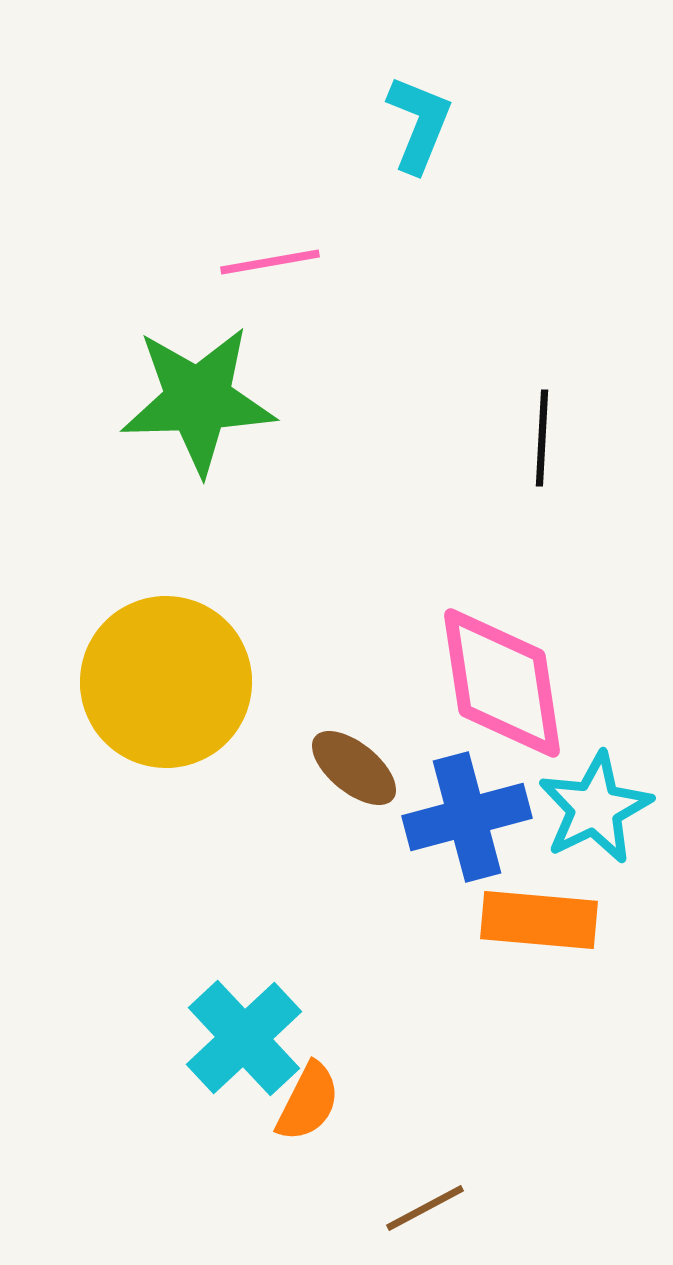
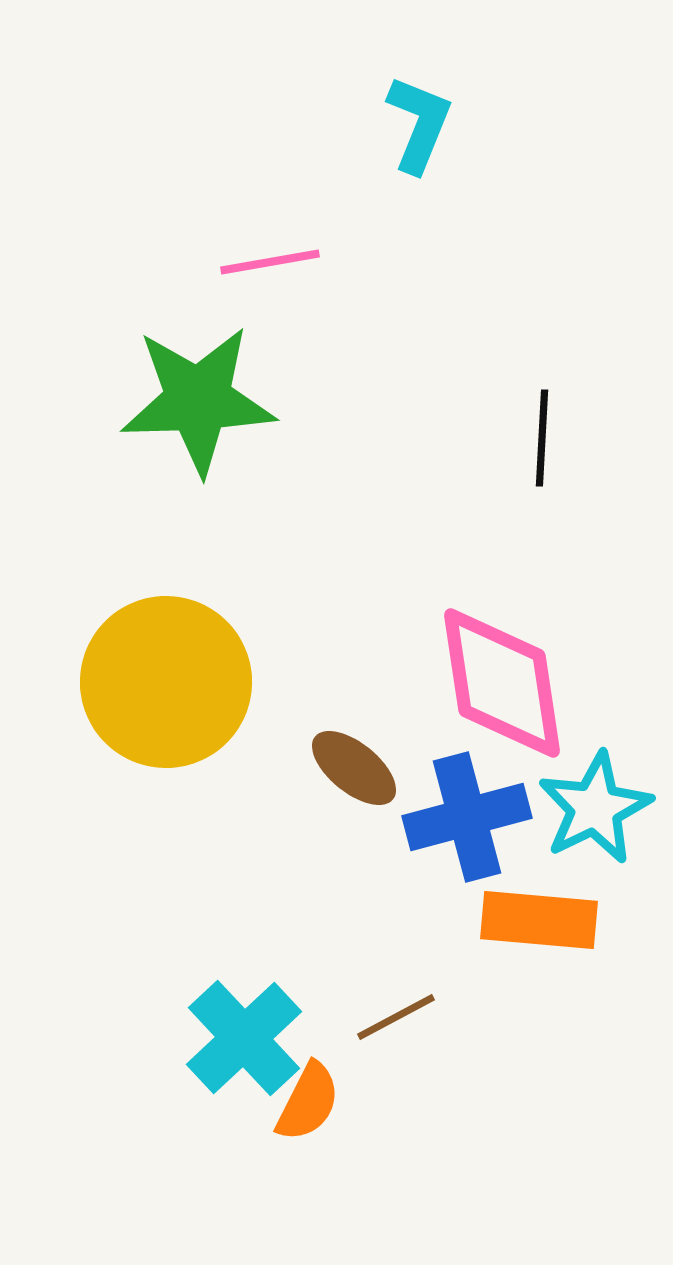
brown line: moved 29 px left, 191 px up
